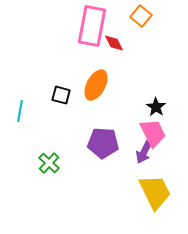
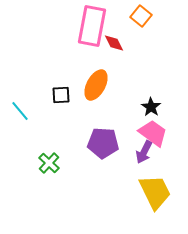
black square: rotated 18 degrees counterclockwise
black star: moved 5 px left
cyan line: rotated 50 degrees counterclockwise
pink trapezoid: rotated 28 degrees counterclockwise
